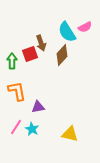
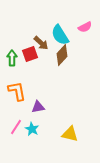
cyan semicircle: moved 7 px left, 3 px down
brown arrow: rotated 28 degrees counterclockwise
green arrow: moved 3 px up
